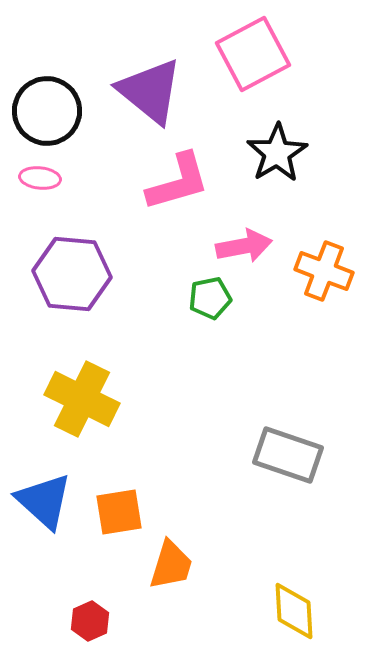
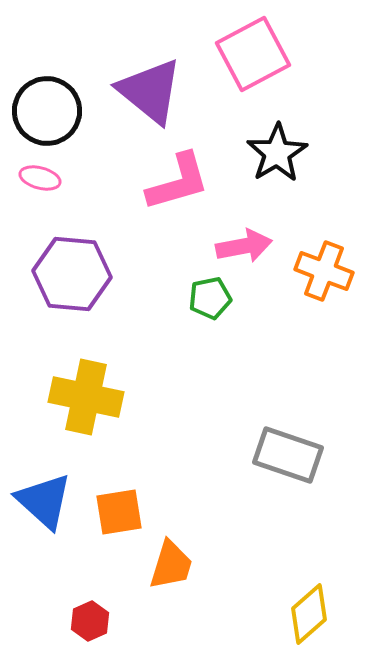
pink ellipse: rotated 9 degrees clockwise
yellow cross: moved 4 px right, 2 px up; rotated 14 degrees counterclockwise
yellow diamond: moved 15 px right, 3 px down; rotated 52 degrees clockwise
